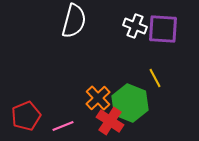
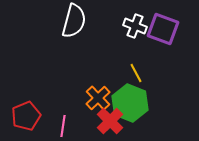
purple square: rotated 16 degrees clockwise
yellow line: moved 19 px left, 5 px up
red cross: rotated 12 degrees clockwise
pink line: rotated 60 degrees counterclockwise
